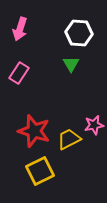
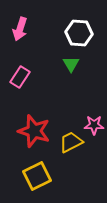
pink rectangle: moved 1 px right, 4 px down
pink star: rotated 12 degrees clockwise
yellow trapezoid: moved 2 px right, 3 px down
yellow square: moved 3 px left, 5 px down
